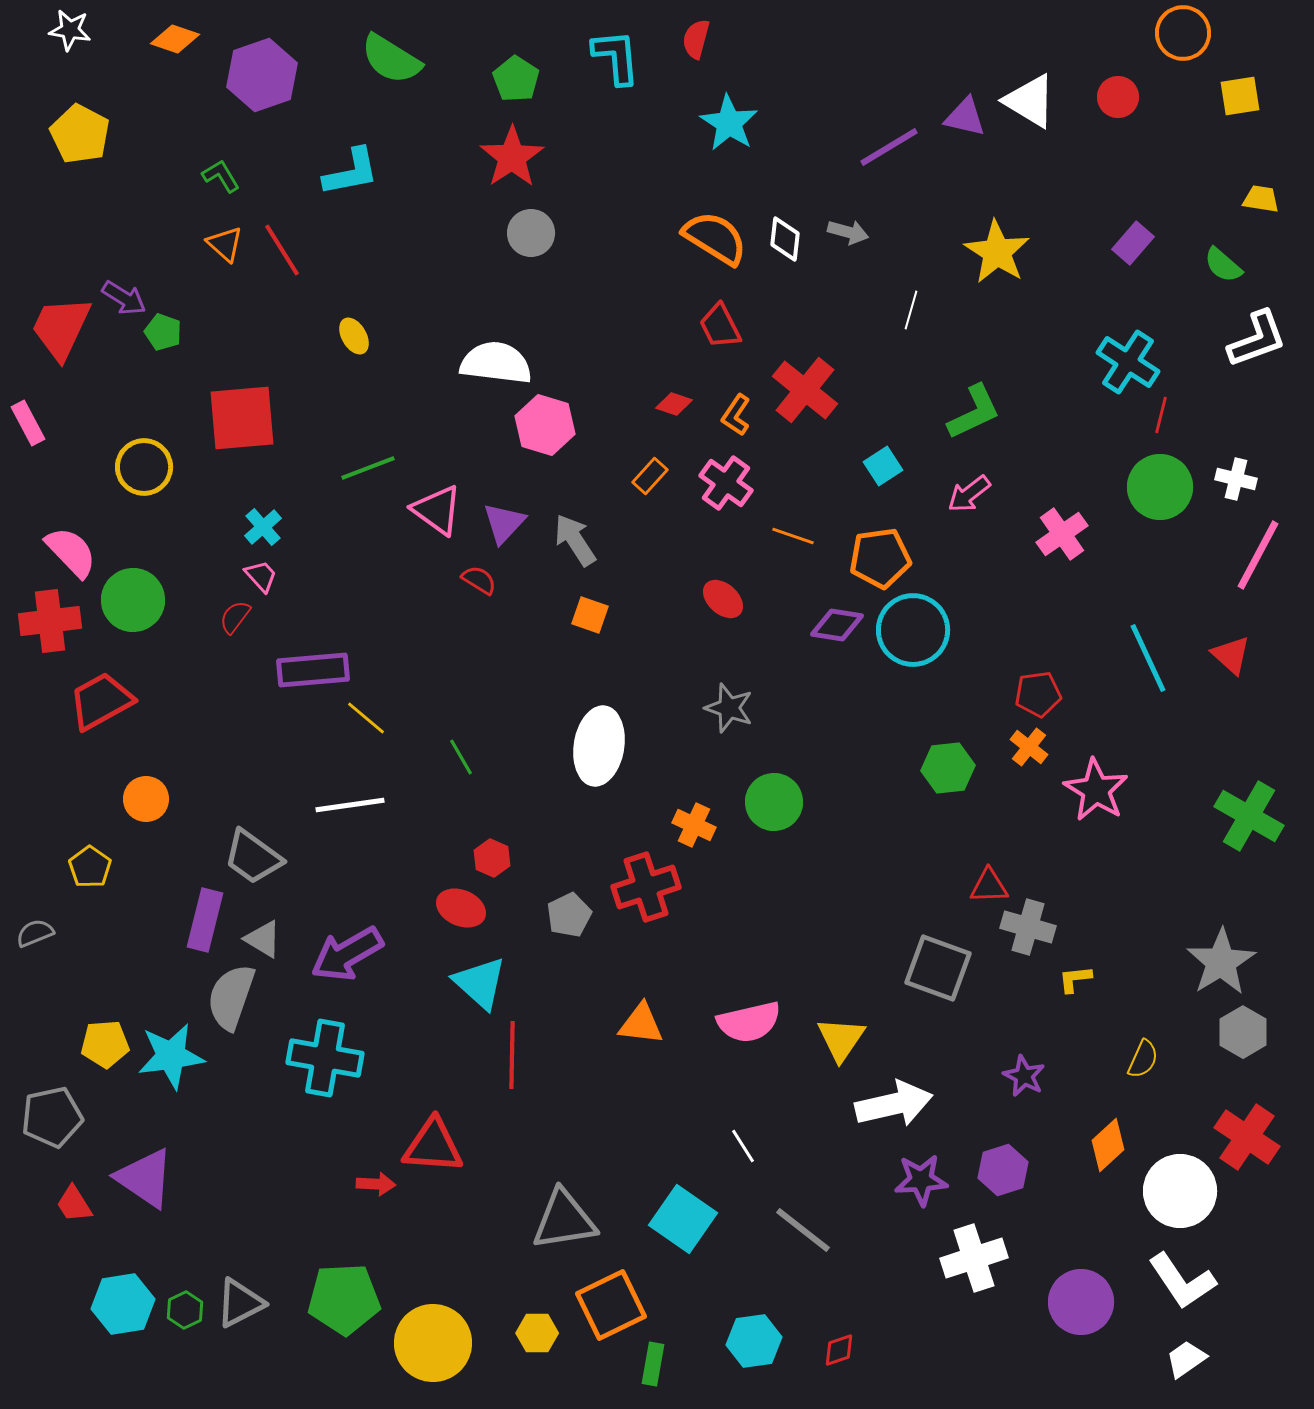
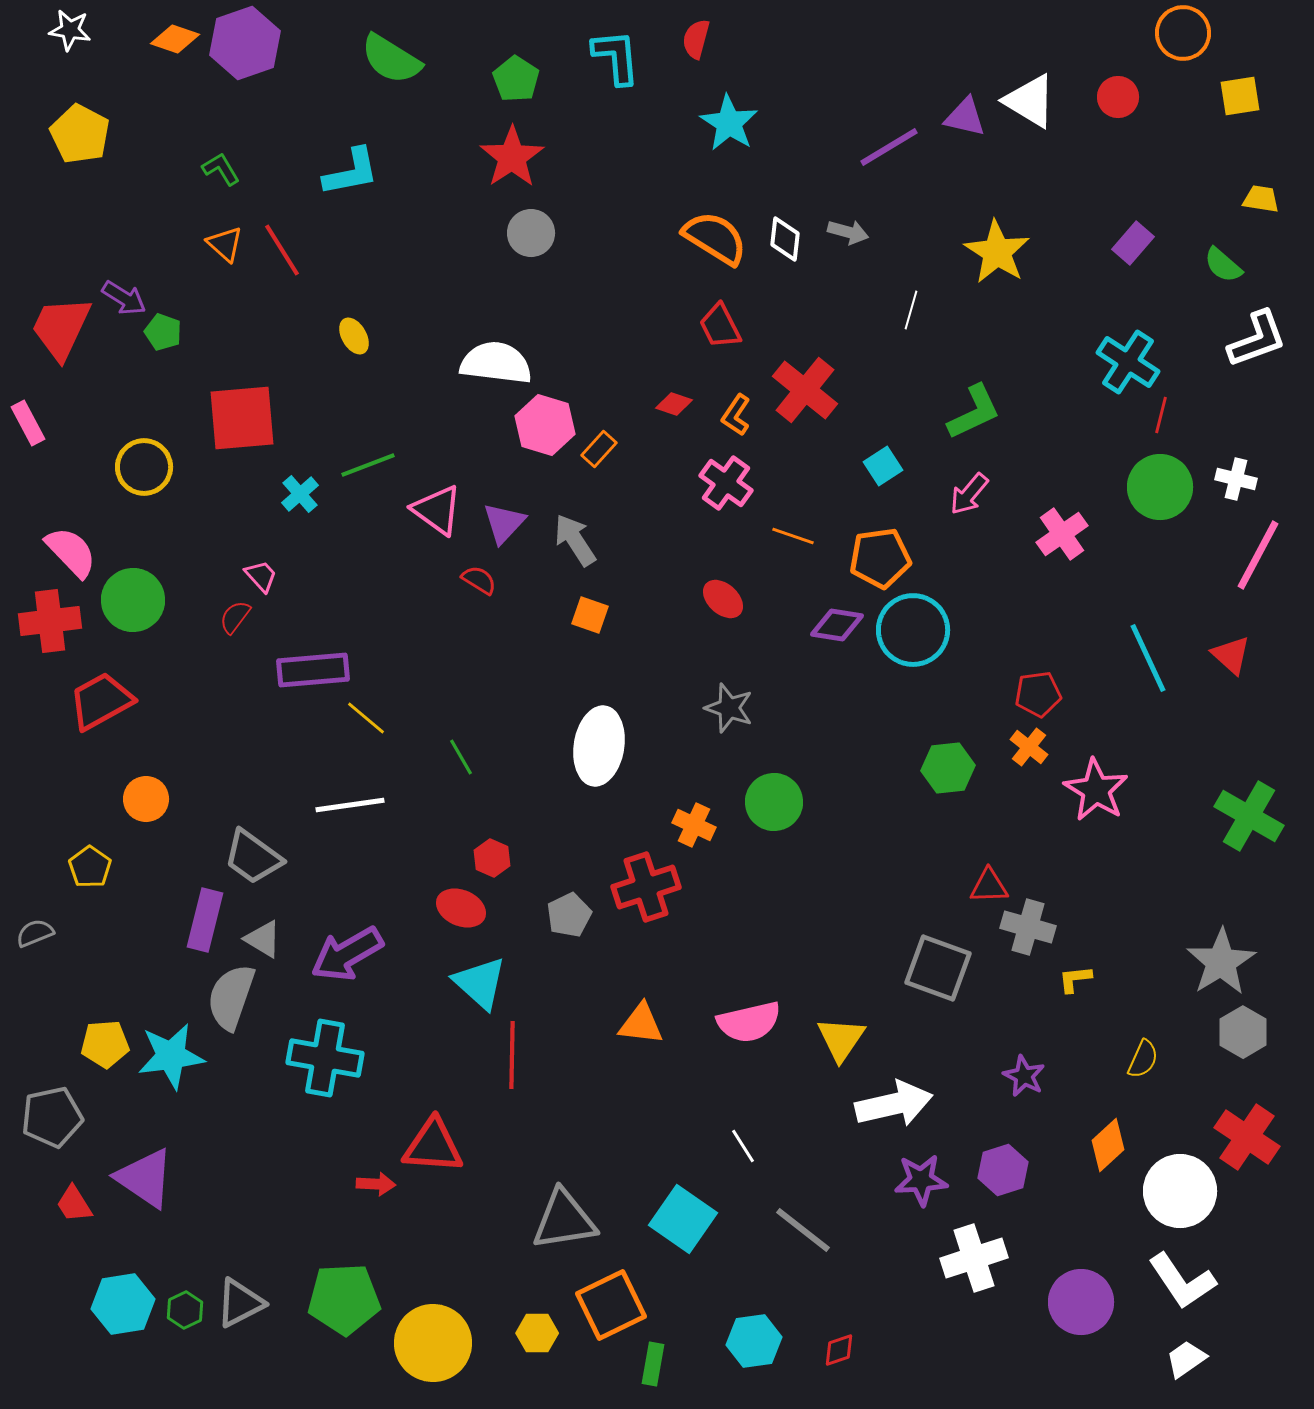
purple hexagon at (262, 75): moved 17 px left, 32 px up
green L-shape at (221, 176): moved 7 px up
green line at (368, 468): moved 3 px up
orange rectangle at (650, 476): moved 51 px left, 27 px up
pink arrow at (969, 494): rotated 12 degrees counterclockwise
cyan cross at (263, 527): moved 37 px right, 33 px up
